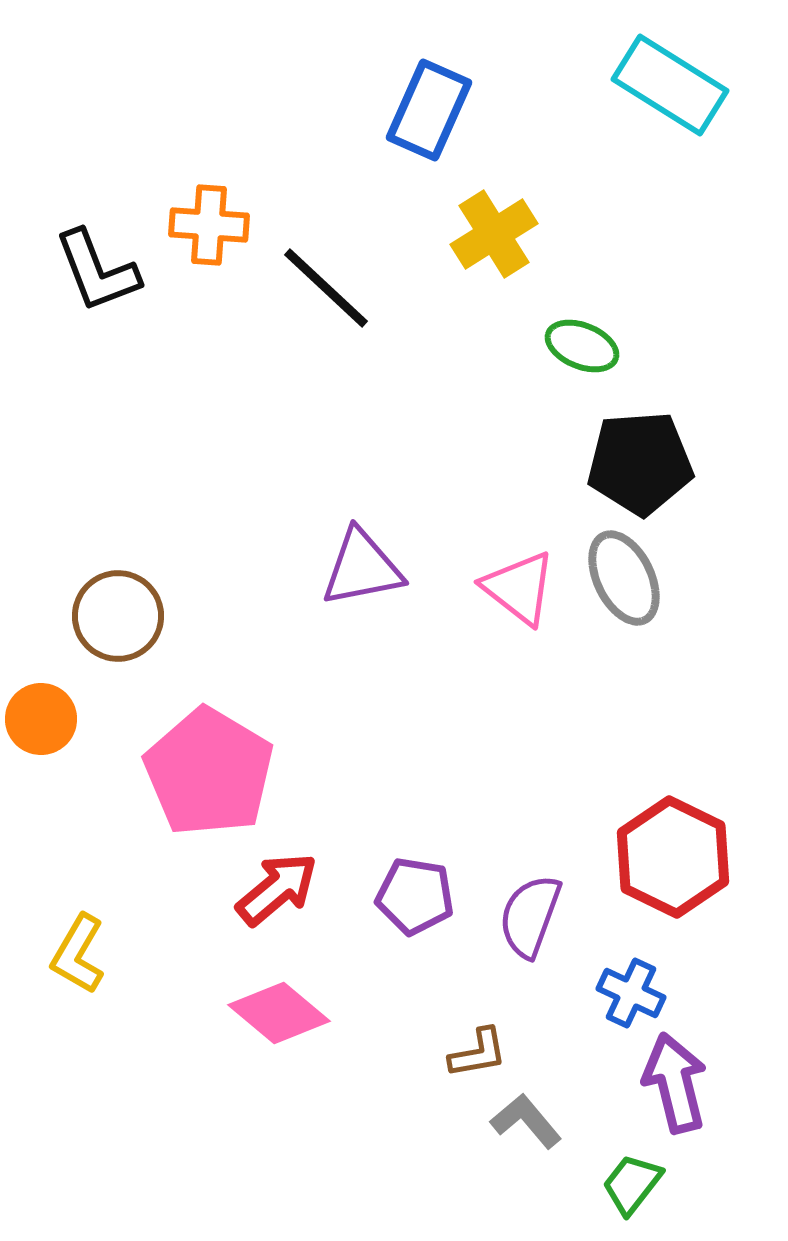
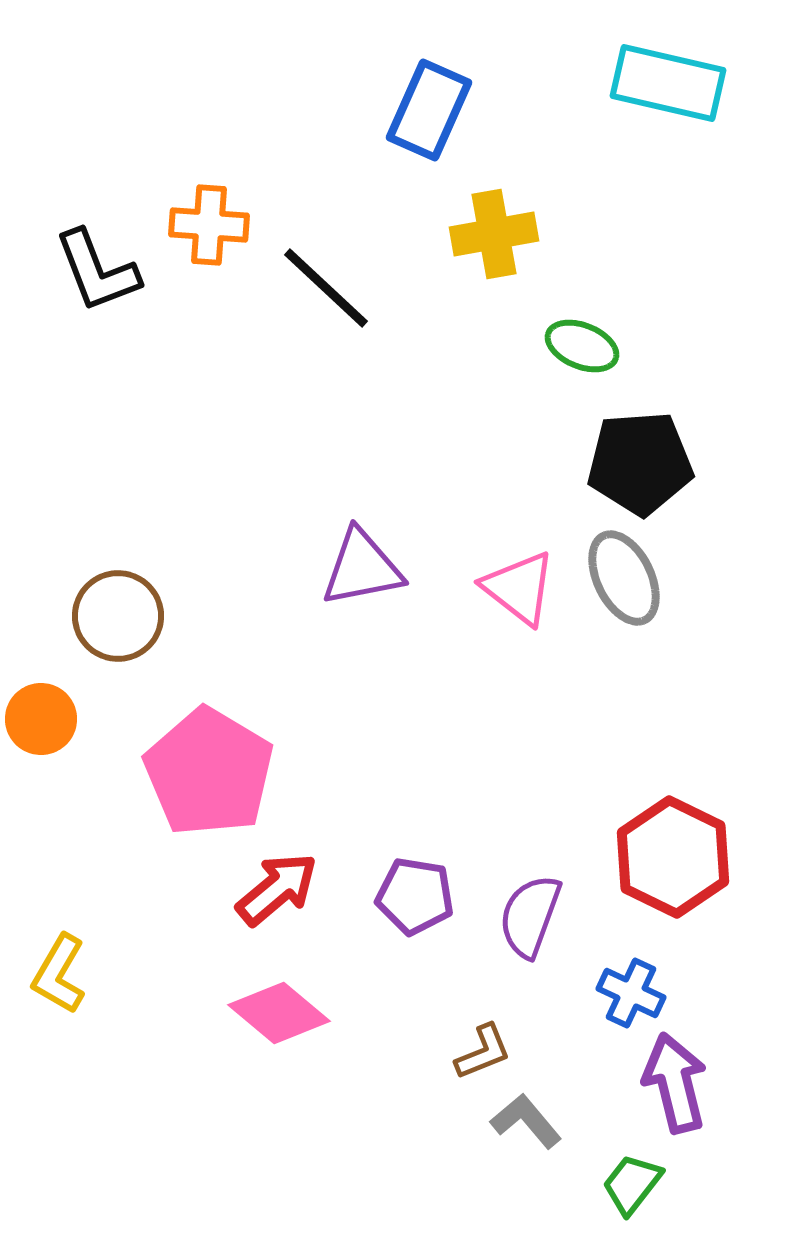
cyan rectangle: moved 2 px left, 2 px up; rotated 19 degrees counterclockwise
yellow cross: rotated 22 degrees clockwise
yellow L-shape: moved 19 px left, 20 px down
brown L-shape: moved 5 px right, 1 px up; rotated 12 degrees counterclockwise
